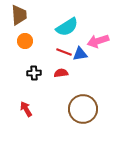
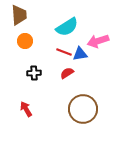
red semicircle: moved 6 px right; rotated 24 degrees counterclockwise
